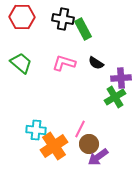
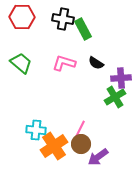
brown circle: moved 8 px left
